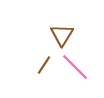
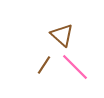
brown triangle: rotated 20 degrees counterclockwise
